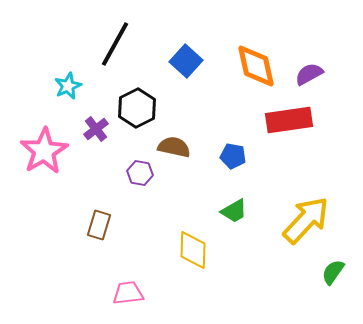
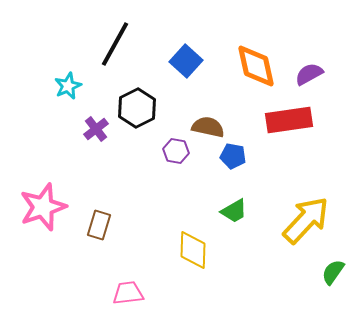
brown semicircle: moved 34 px right, 20 px up
pink star: moved 1 px left, 56 px down; rotated 12 degrees clockwise
purple hexagon: moved 36 px right, 22 px up
